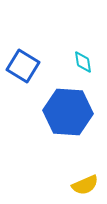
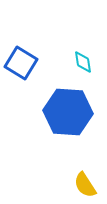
blue square: moved 2 px left, 3 px up
yellow semicircle: rotated 80 degrees clockwise
